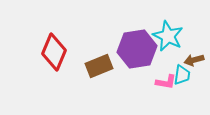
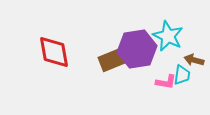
red diamond: rotated 33 degrees counterclockwise
brown arrow: rotated 30 degrees clockwise
brown rectangle: moved 13 px right, 6 px up
